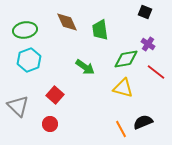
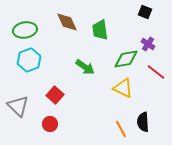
yellow triangle: rotated 10 degrees clockwise
black semicircle: rotated 72 degrees counterclockwise
